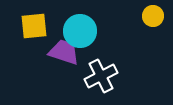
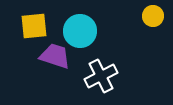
purple trapezoid: moved 9 px left, 4 px down
